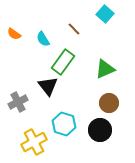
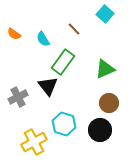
gray cross: moved 5 px up
